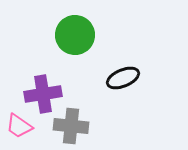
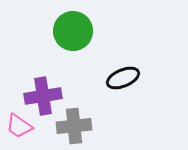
green circle: moved 2 px left, 4 px up
purple cross: moved 2 px down
gray cross: moved 3 px right; rotated 12 degrees counterclockwise
